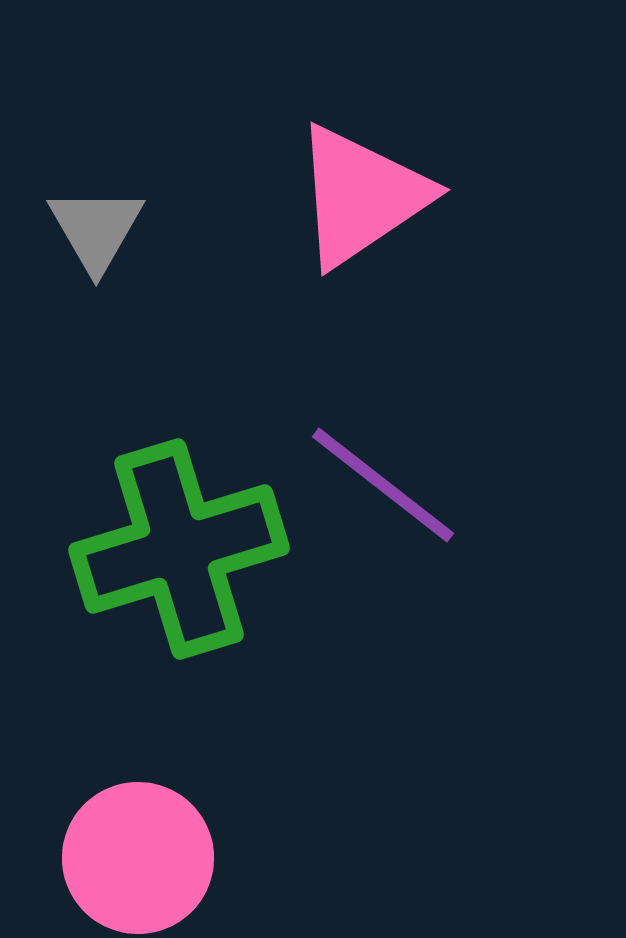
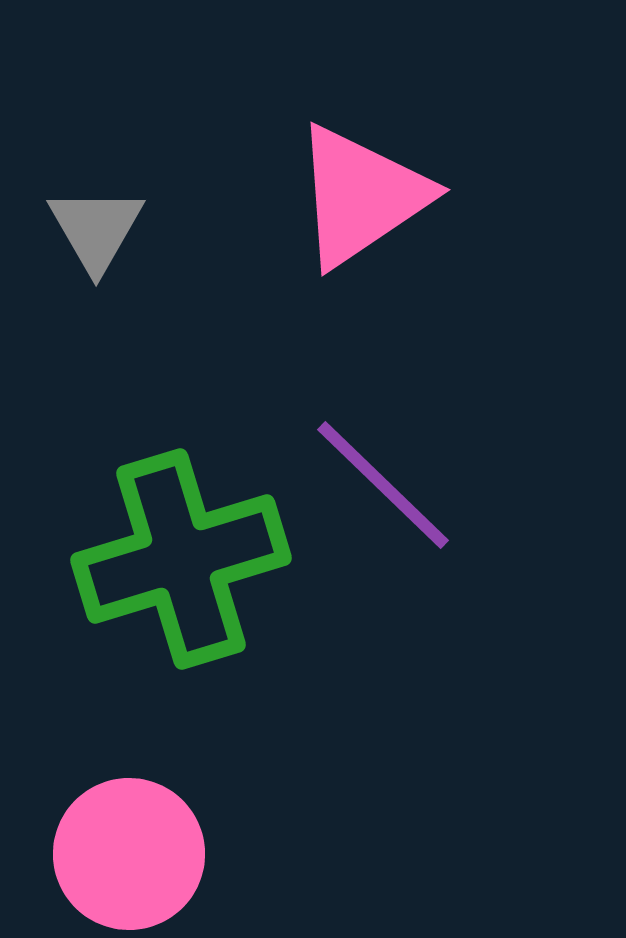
purple line: rotated 6 degrees clockwise
green cross: moved 2 px right, 10 px down
pink circle: moved 9 px left, 4 px up
